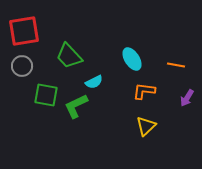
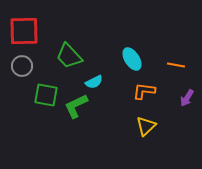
red square: rotated 8 degrees clockwise
